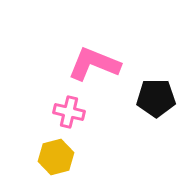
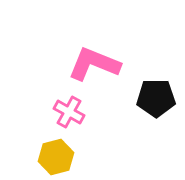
pink cross: rotated 16 degrees clockwise
